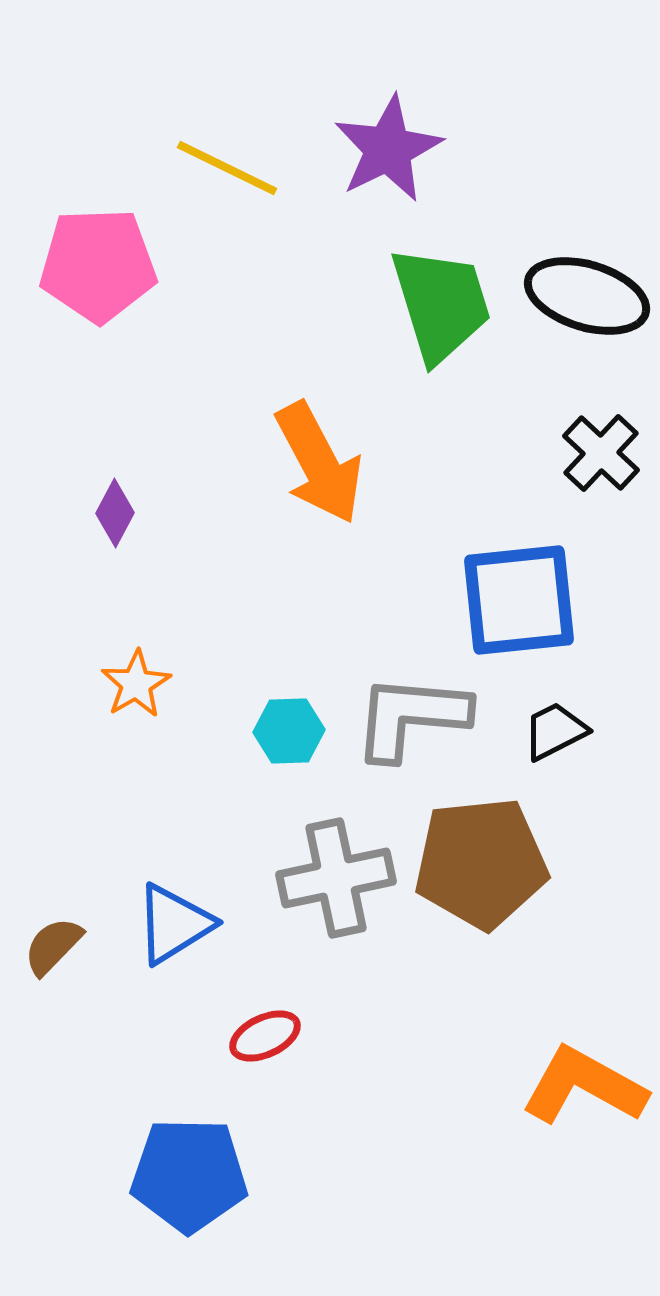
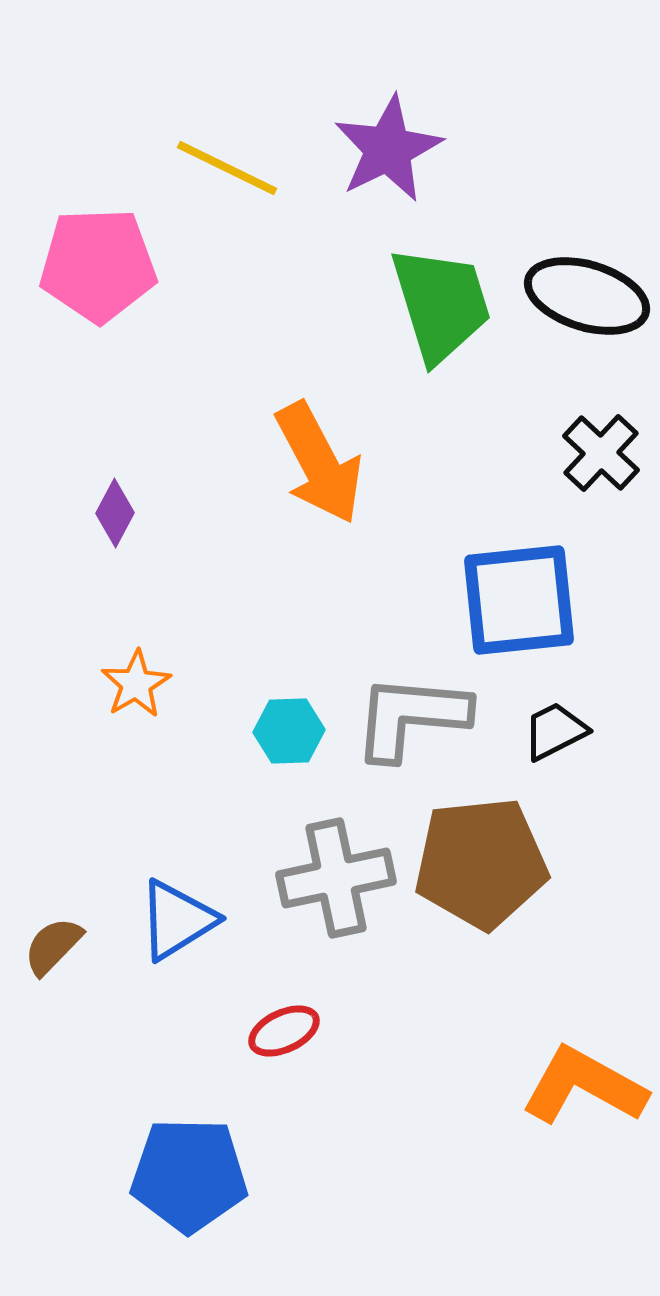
blue triangle: moved 3 px right, 4 px up
red ellipse: moved 19 px right, 5 px up
